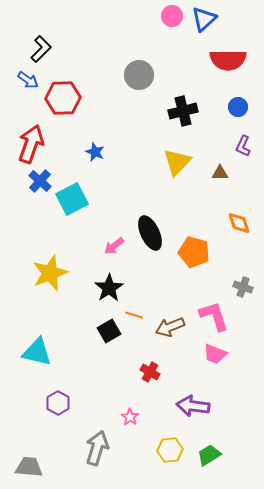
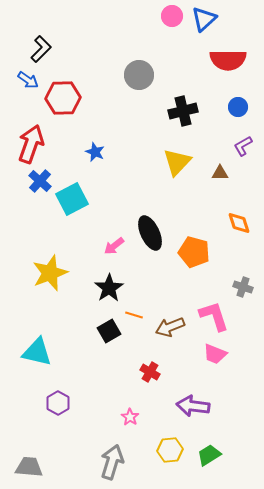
purple L-shape: rotated 35 degrees clockwise
gray arrow: moved 15 px right, 14 px down
